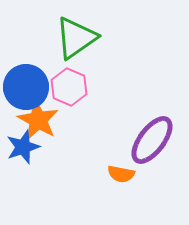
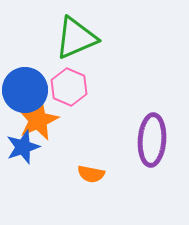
green triangle: rotated 12 degrees clockwise
blue circle: moved 1 px left, 3 px down
orange star: rotated 18 degrees clockwise
purple ellipse: rotated 33 degrees counterclockwise
orange semicircle: moved 30 px left
